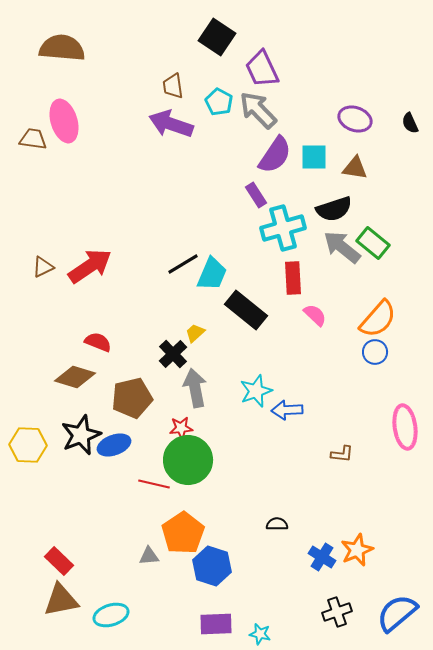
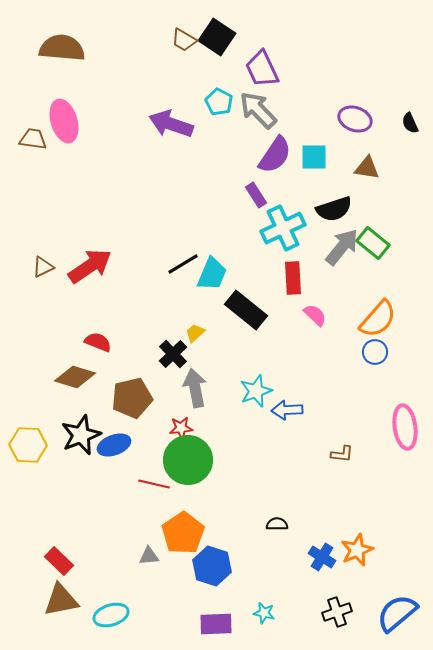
brown trapezoid at (173, 86): moved 11 px right, 46 px up; rotated 52 degrees counterclockwise
brown triangle at (355, 168): moved 12 px right
cyan cross at (283, 228): rotated 9 degrees counterclockwise
gray arrow at (342, 247): rotated 90 degrees clockwise
cyan star at (260, 634): moved 4 px right, 21 px up
